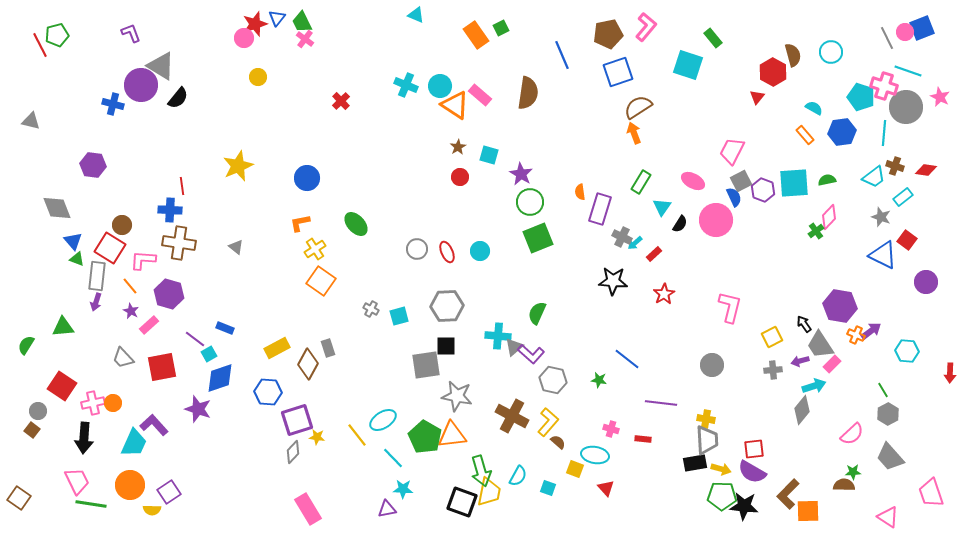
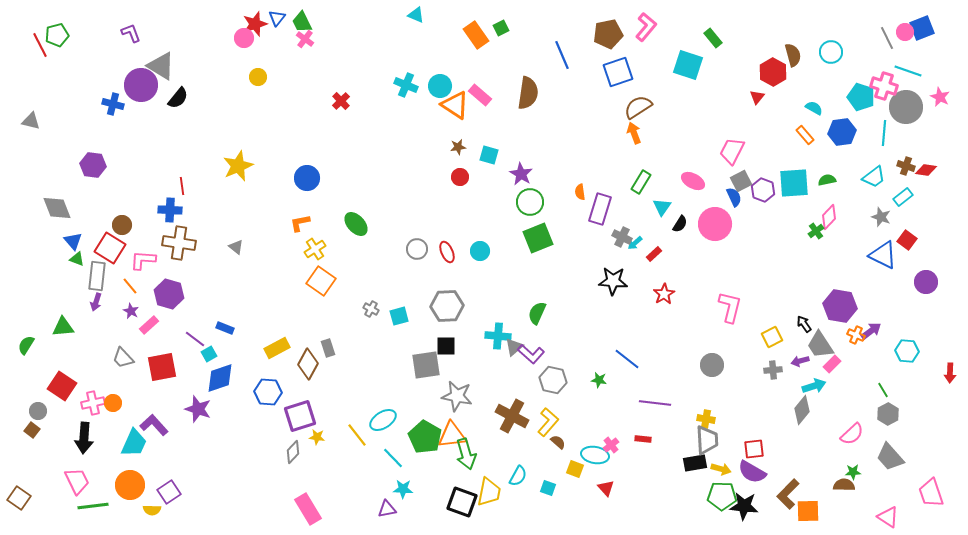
brown star at (458, 147): rotated 21 degrees clockwise
brown cross at (895, 166): moved 11 px right
pink circle at (716, 220): moved 1 px left, 4 px down
purple line at (661, 403): moved 6 px left
purple square at (297, 420): moved 3 px right, 4 px up
pink cross at (611, 429): moved 16 px down; rotated 35 degrees clockwise
green arrow at (481, 471): moved 15 px left, 17 px up
green line at (91, 504): moved 2 px right, 2 px down; rotated 16 degrees counterclockwise
